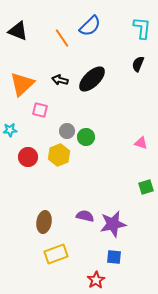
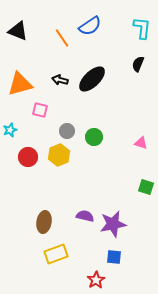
blue semicircle: rotated 10 degrees clockwise
orange triangle: moved 2 px left; rotated 28 degrees clockwise
cyan star: rotated 16 degrees counterclockwise
green circle: moved 8 px right
green square: rotated 35 degrees clockwise
